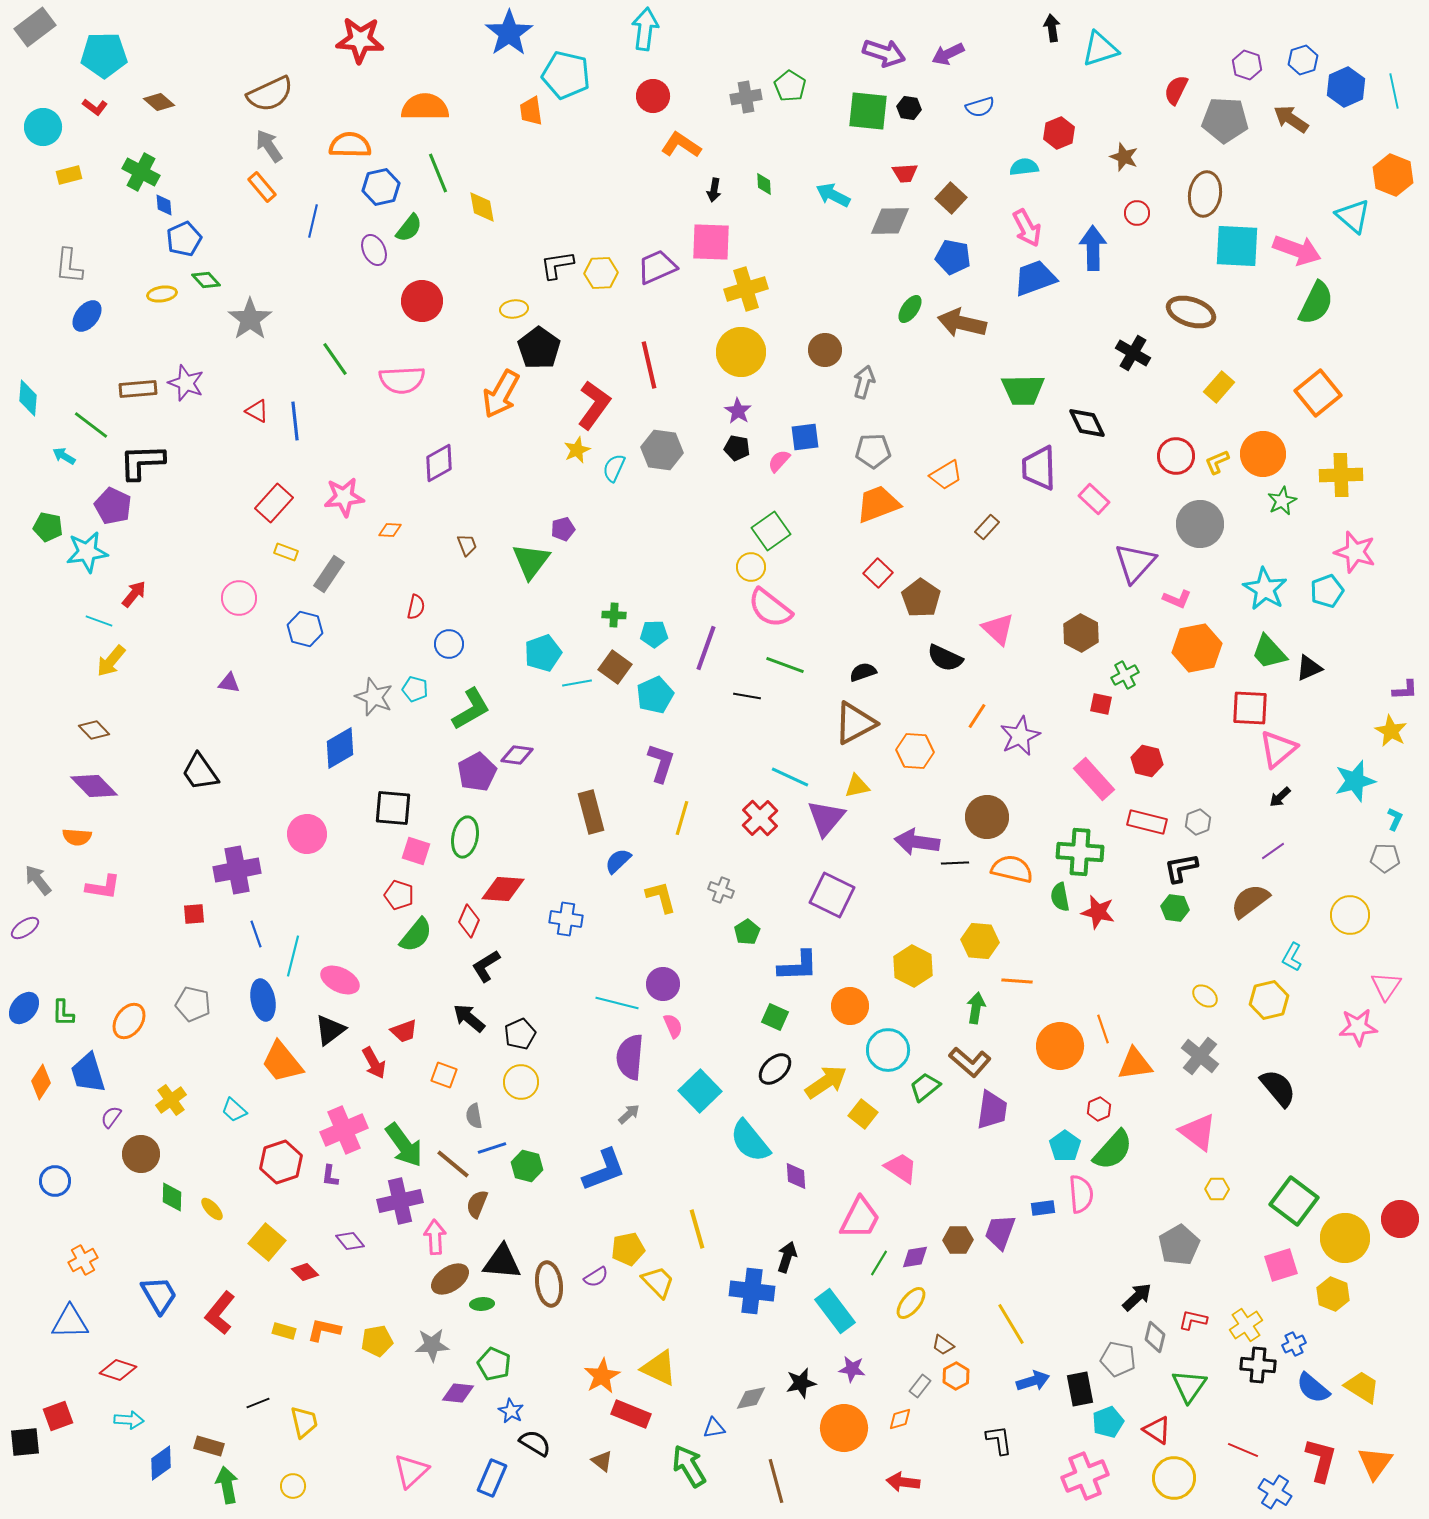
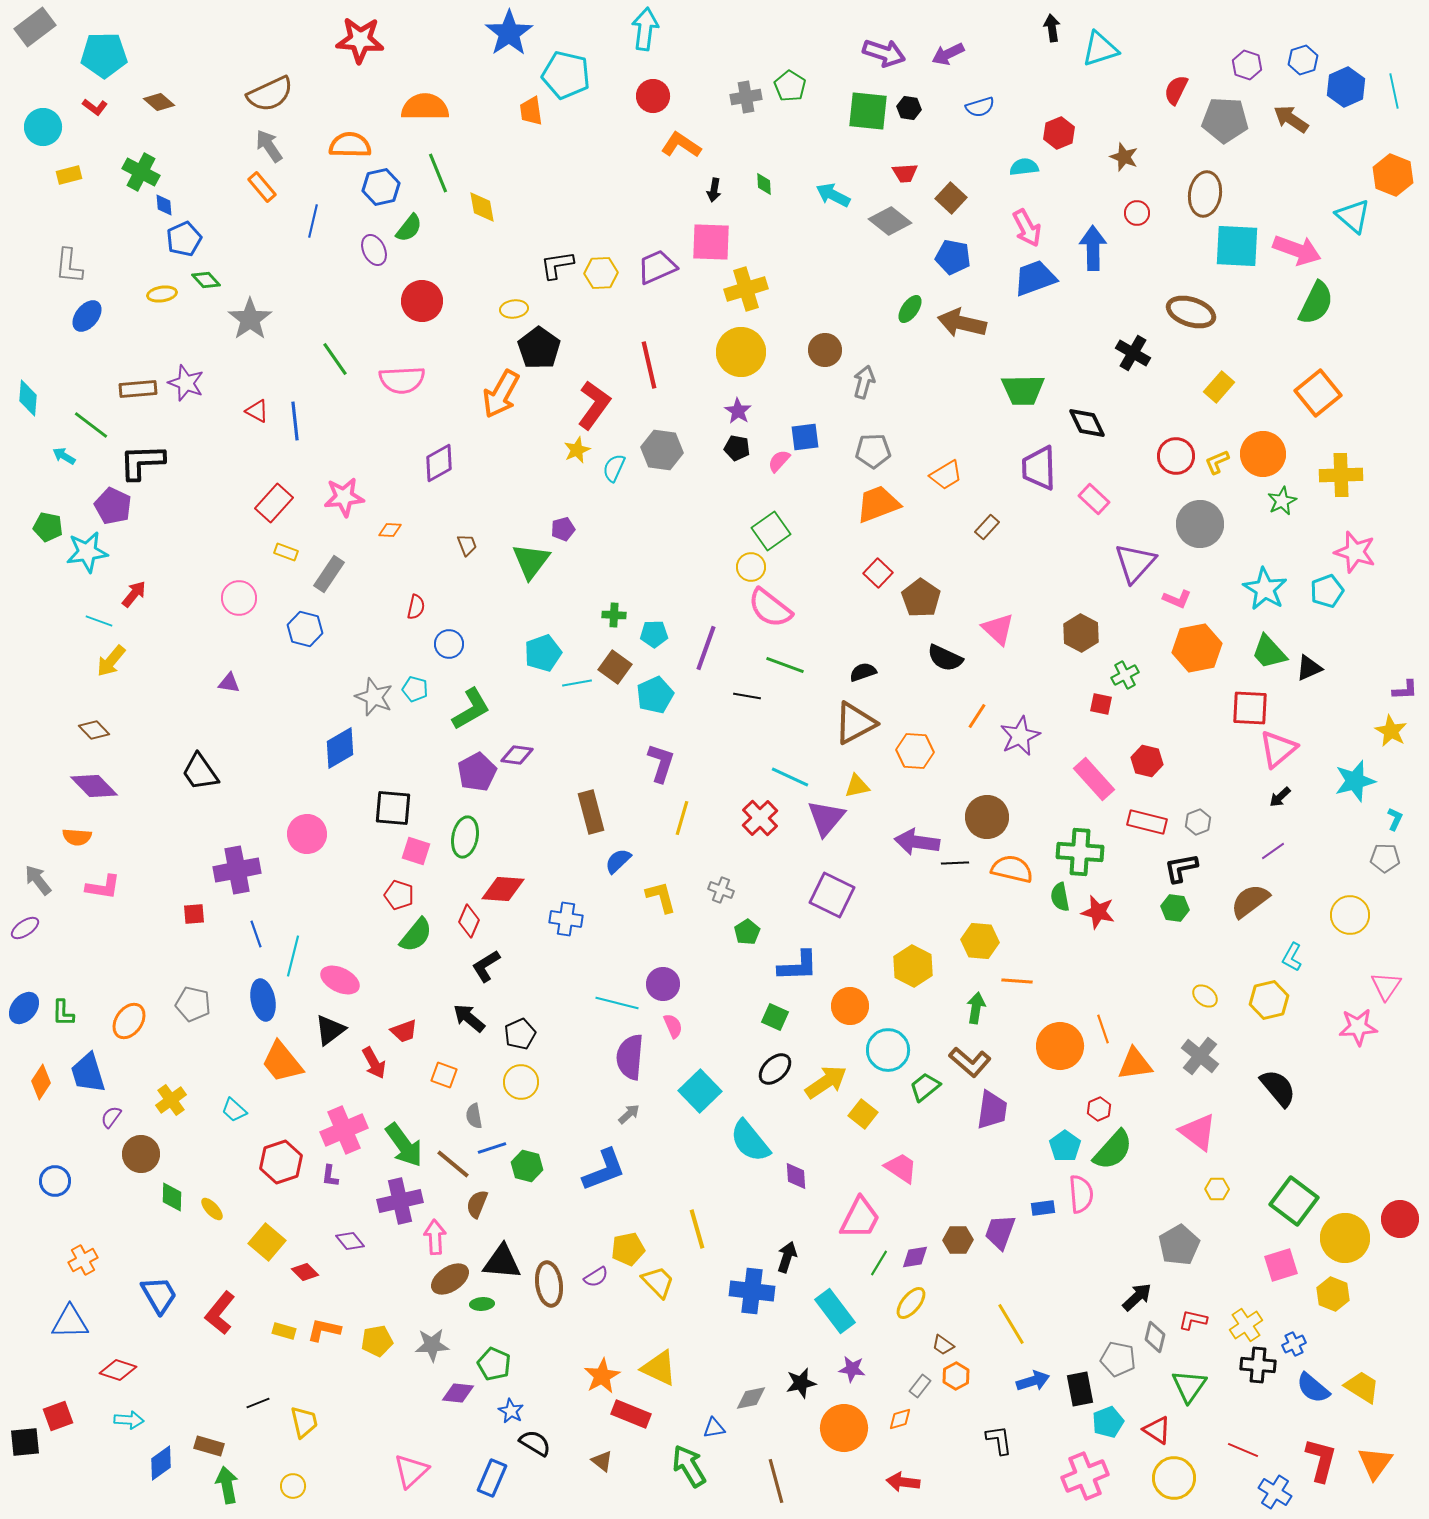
gray diamond at (890, 221): rotated 39 degrees clockwise
